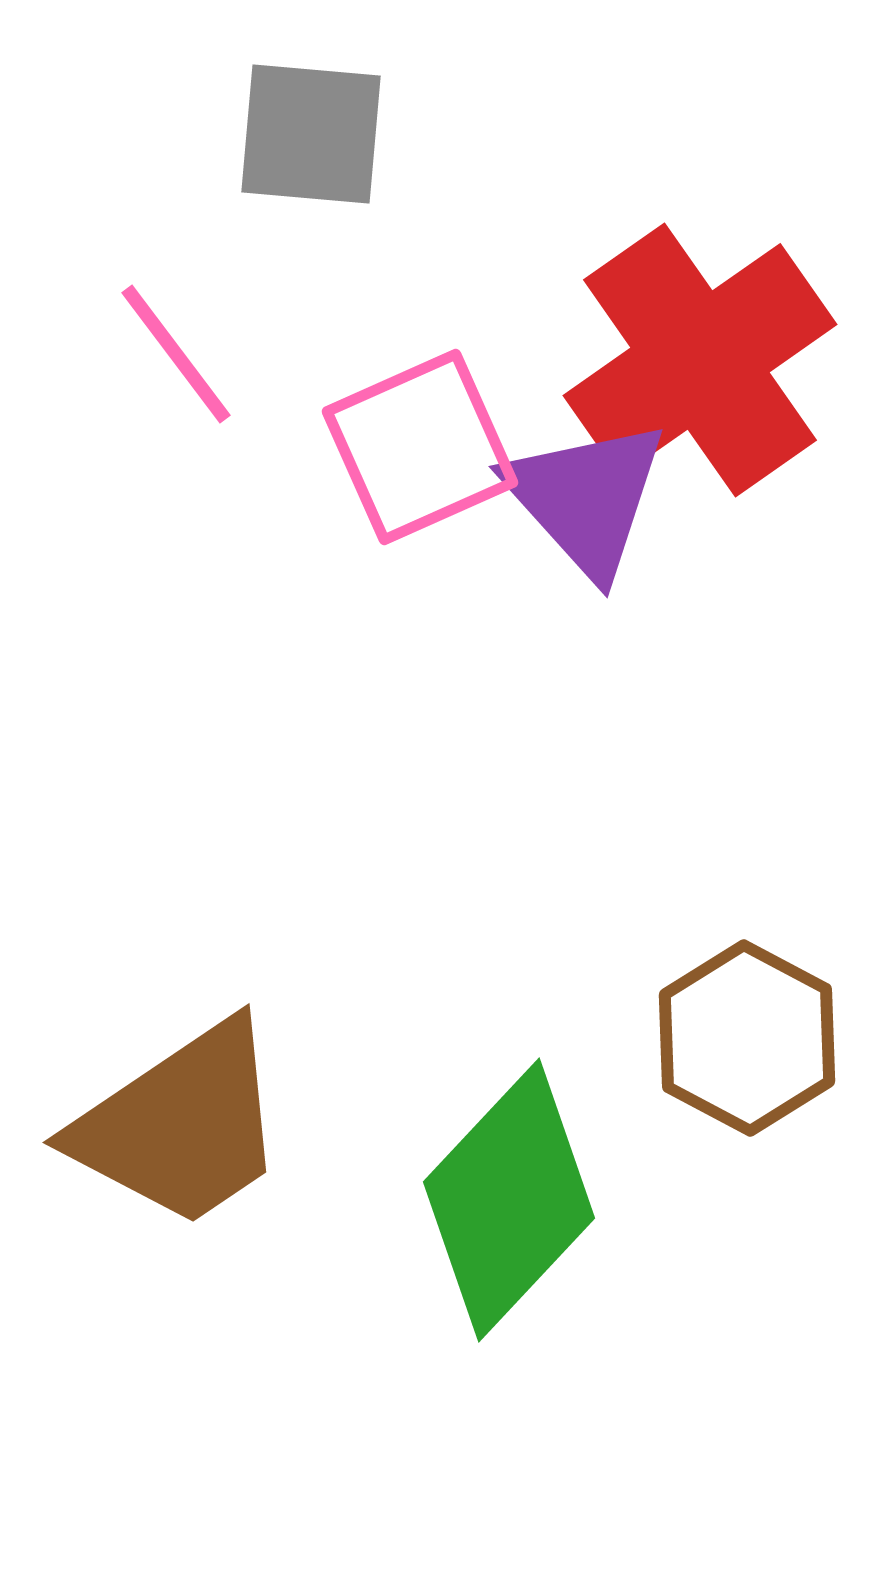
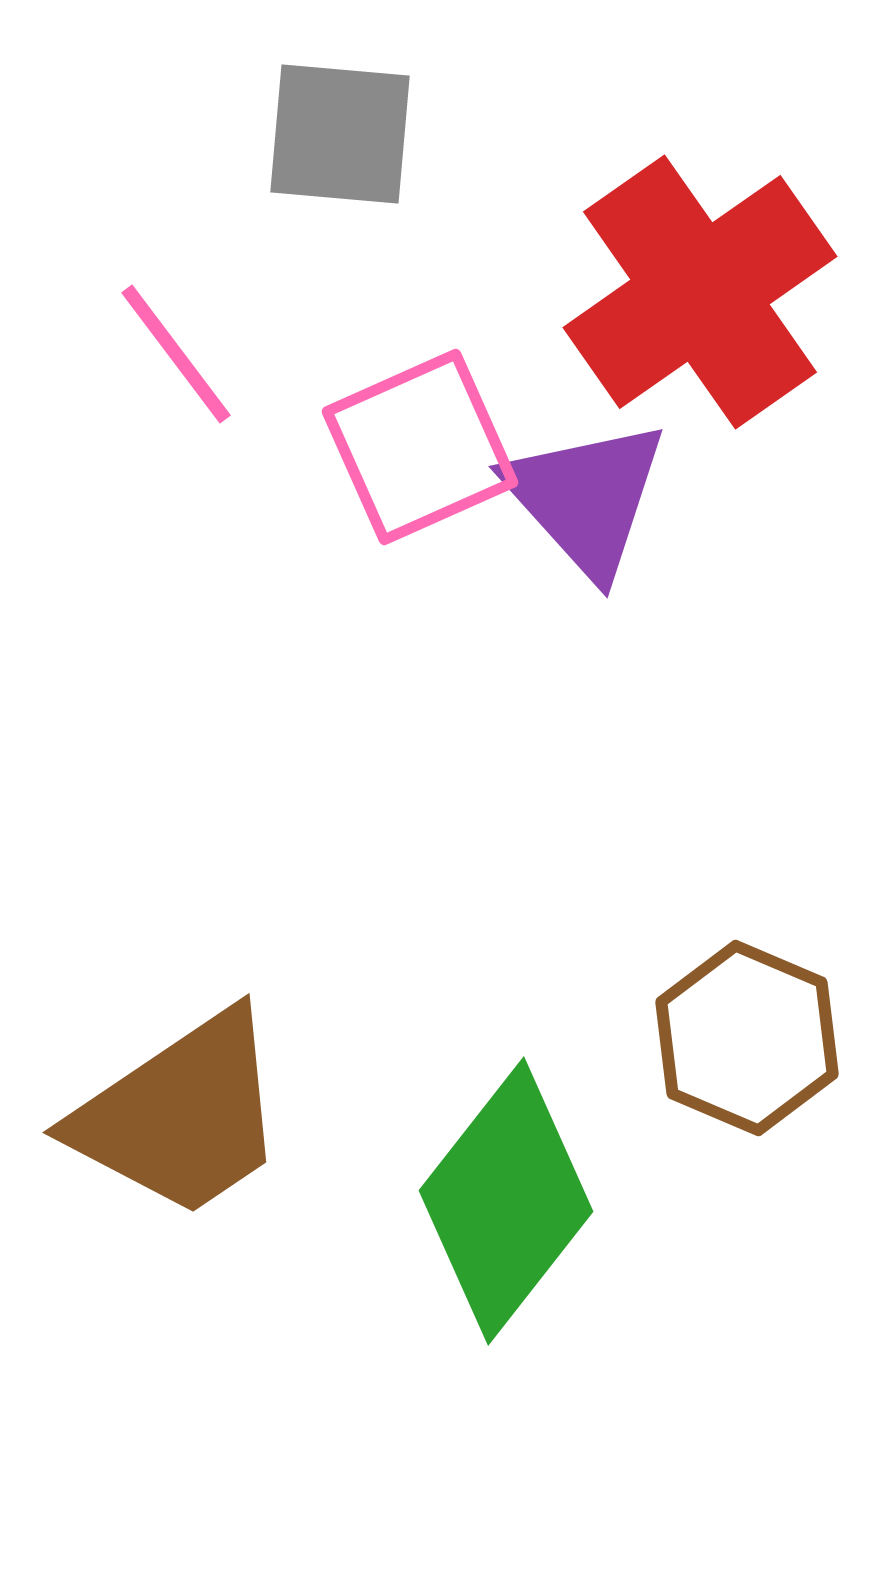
gray square: moved 29 px right
red cross: moved 68 px up
brown hexagon: rotated 5 degrees counterclockwise
brown trapezoid: moved 10 px up
green diamond: moved 3 px left, 1 px down; rotated 5 degrees counterclockwise
